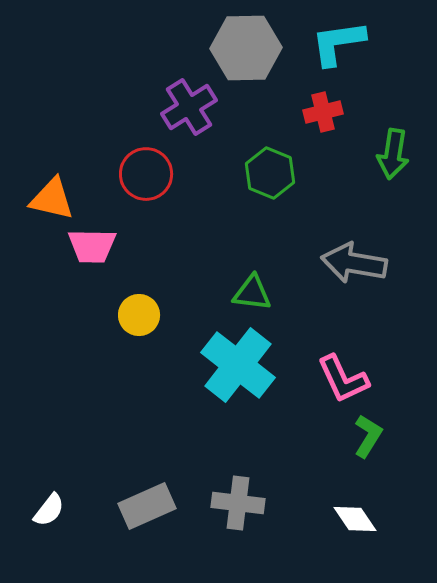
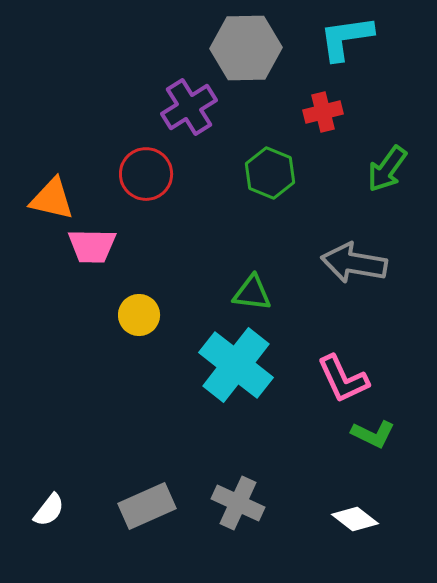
cyan L-shape: moved 8 px right, 5 px up
green arrow: moved 6 px left, 15 px down; rotated 27 degrees clockwise
cyan cross: moved 2 px left
green L-shape: moved 5 px right, 2 px up; rotated 84 degrees clockwise
gray cross: rotated 18 degrees clockwise
white diamond: rotated 18 degrees counterclockwise
